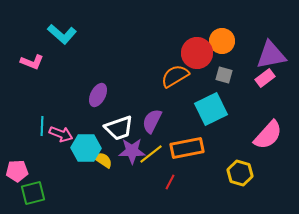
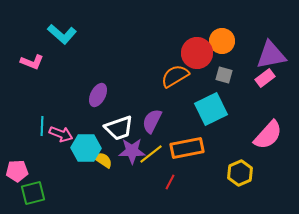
yellow hexagon: rotated 20 degrees clockwise
